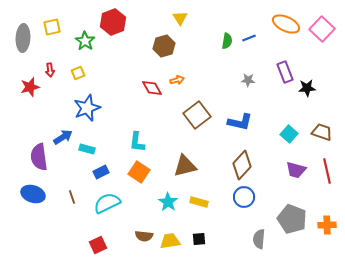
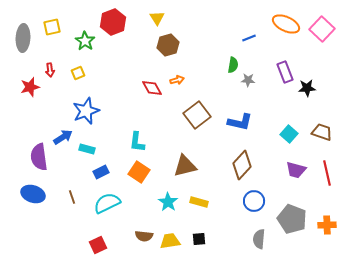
yellow triangle at (180, 18): moved 23 px left
green semicircle at (227, 41): moved 6 px right, 24 px down
brown hexagon at (164, 46): moved 4 px right, 1 px up
blue star at (87, 108): moved 1 px left, 3 px down
red line at (327, 171): moved 2 px down
blue circle at (244, 197): moved 10 px right, 4 px down
